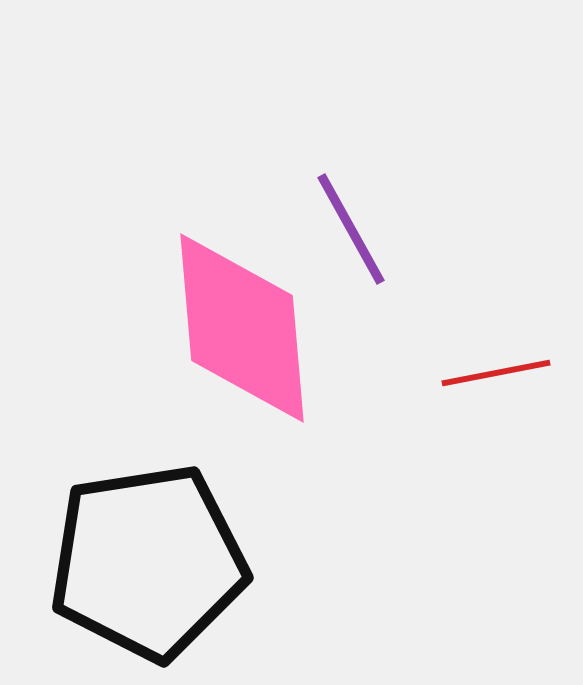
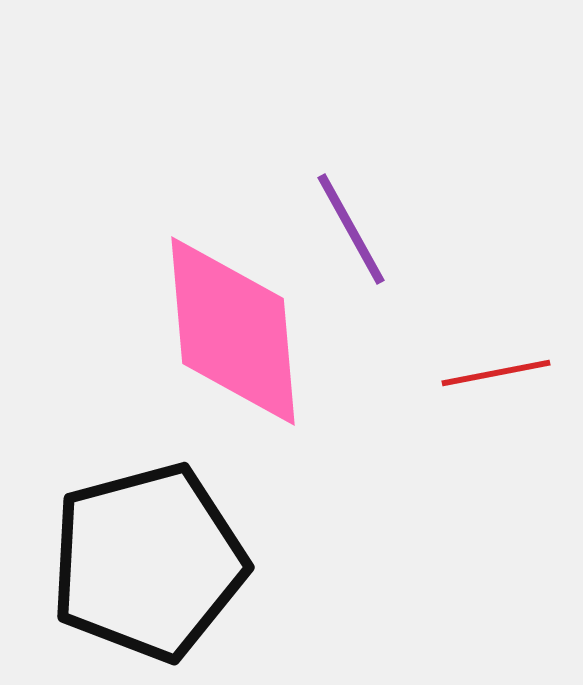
pink diamond: moved 9 px left, 3 px down
black pentagon: rotated 6 degrees counterclockwise
